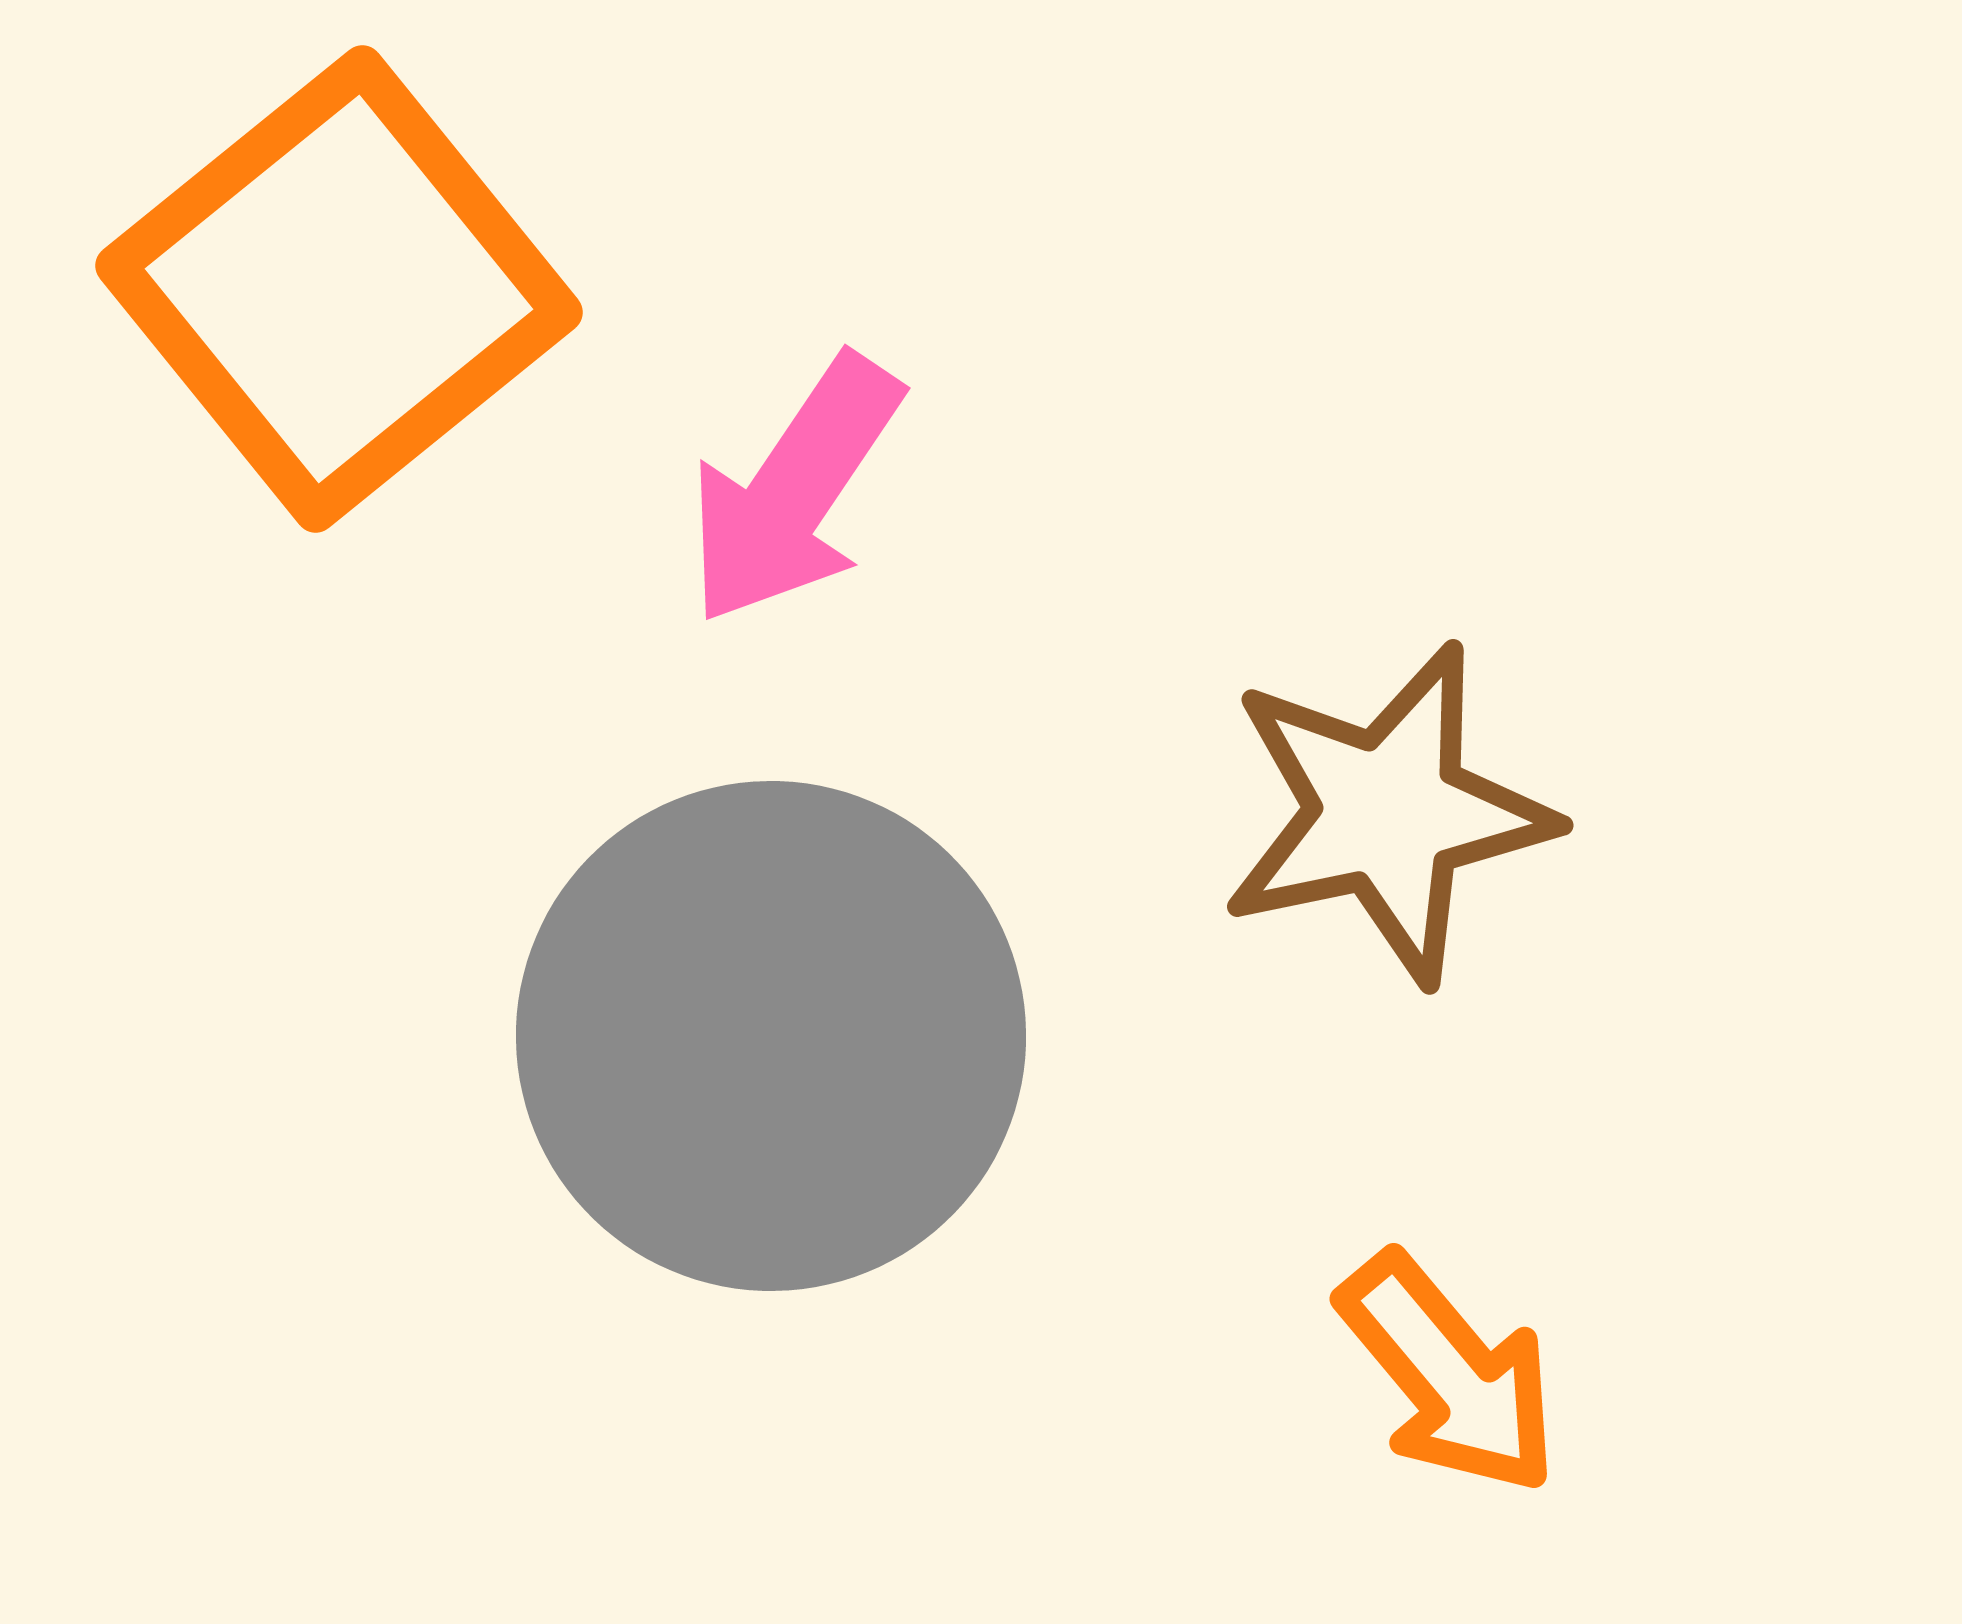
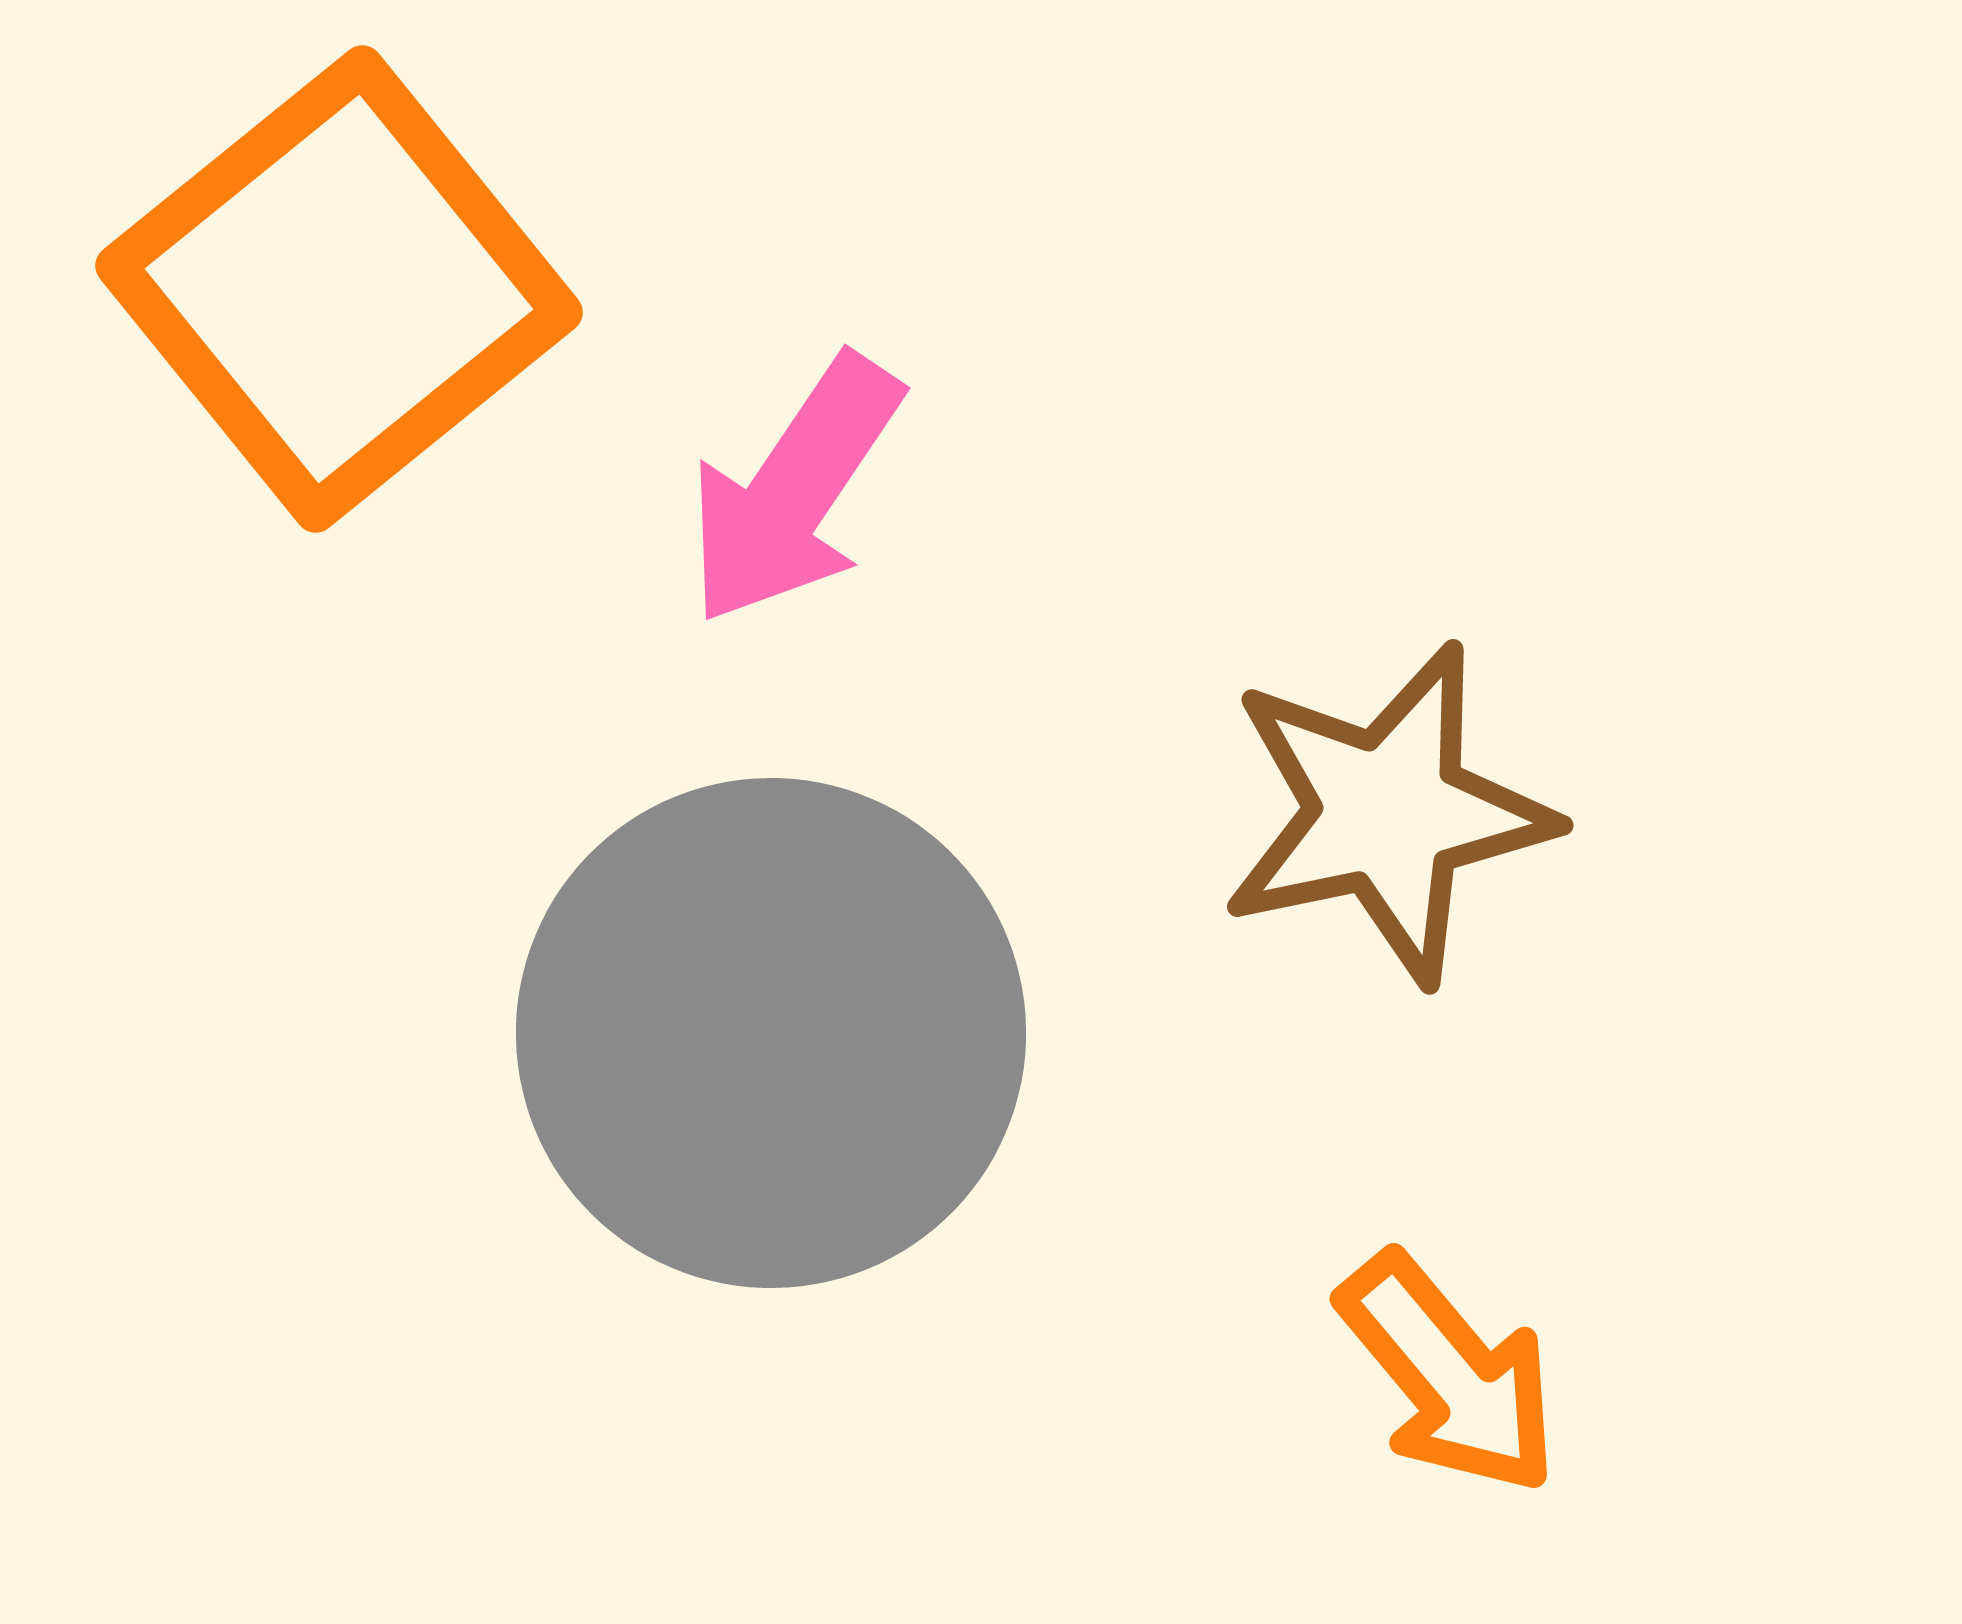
gray circle: moved 3 px up
